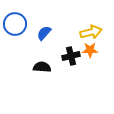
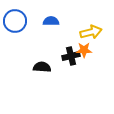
blue circle: moved 3 px up
blue semicircle: moved 7 px right, 12 px up; rotated 49 degrees clockwise
orange star: moved 6 px left
